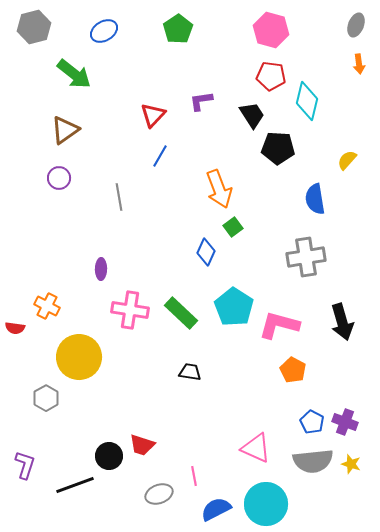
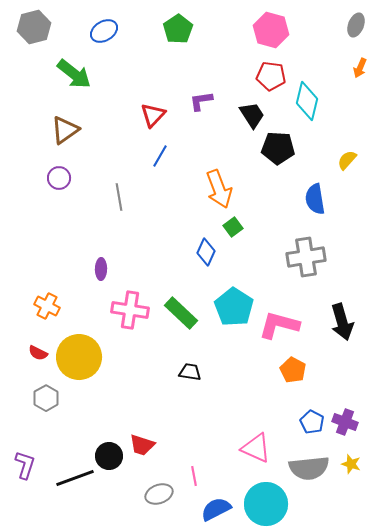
orange arrow at (359, 64): moved 1 px right, 4 px down; rotated 30 degrees clockwise
red semicircle at (15, 328): moved 23 px right, 25 px down; rotated 18 degrees clockwise
gray semicircle at (313, 461): moved 4 px left, 7 px down
black line at (75, 485): moved 7 px up
